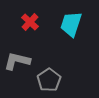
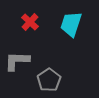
gray L-shape: rotated 12 degrees counterclockwise
